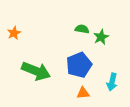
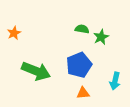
cyan arrow: moved 3 px right, 1 px up
